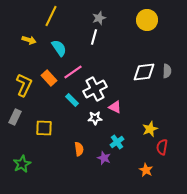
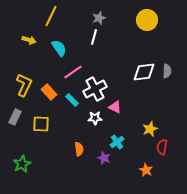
orange rectangle: moved 14 px down
yellow square: moved 3 px left, 4 px up
